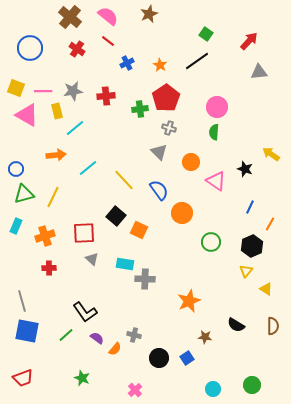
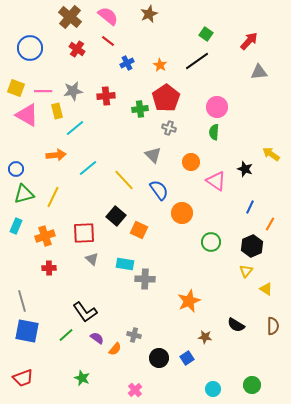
gray triangle at (159, 152): moved 6 px left, 3 px down
